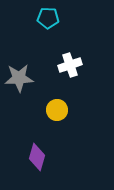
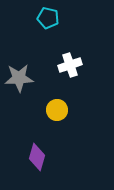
cyan pentagon: rotated 10 degrees clockwise
